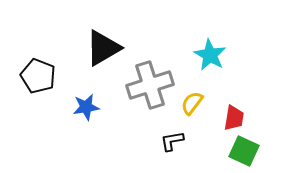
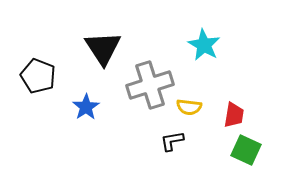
black triangle: rotated 33 degrees counterclockwise
cyan star: moved 6 px left, 10 px up
yellow semicircle: moved 3 px left, 4 px down; rotated 120 degrees counterclockwise
blue star: rotated 24 degrees counterclockwise
red trapezoid: moved 3 px up
green square: moved 2 px right, 1 px up
